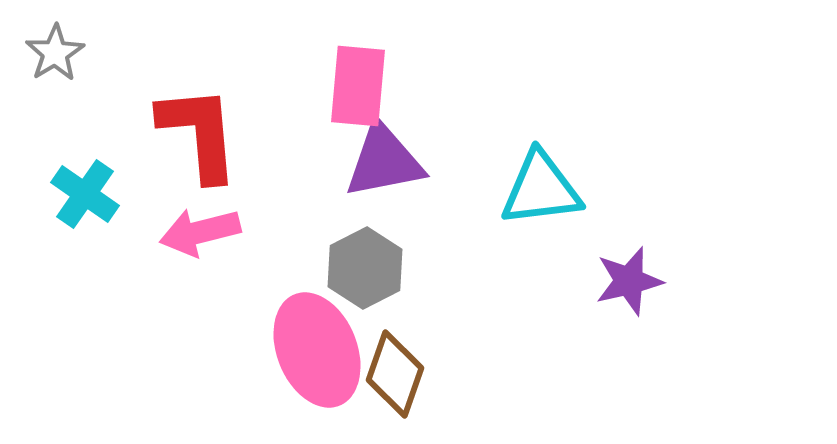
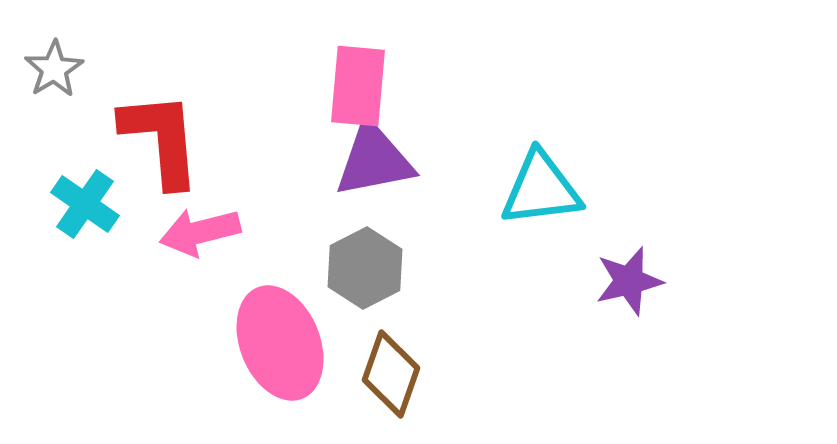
gray star: moved 1 px left, 16 px down
red L-shape: moved 38 px left, 6 px down
purple triangle: moved 10 px left, 1 px up
cyan cross: moved 10 px down
pink ellipse: moved 37 px left, 7 px up
brown diamond: moved 4 px left
